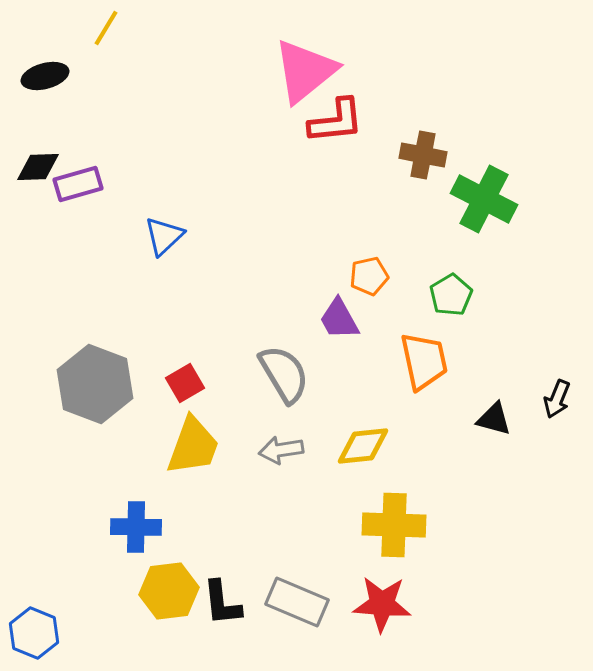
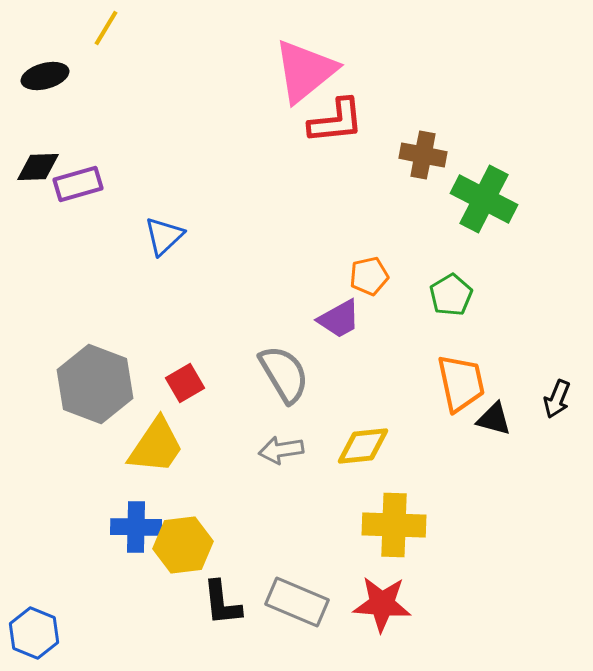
purple trapezoid: rotated 90 degrees counterclockwise
orange trapezoid: moved 37 px right, 22 px down
yellow trapezoid: moved 37 px left; rotated 14 degrees clockwise
yellow hexagon: moved 14 px right, 46 px up
